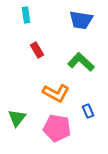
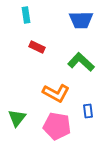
blue trapezoid: rotated 10 degrees counterclockwise
red rectangle: moved 3 px up; rotated 35 degrees counterclockwise
blue rectangle: rotated 16 degrees clockwise
pink pentagon: moved 2 px up
